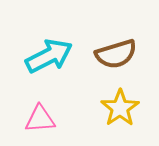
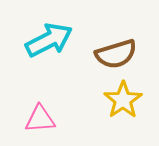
cyan arrow: moved 16 px up
yellow star: moved 3 px right, 8 px up
